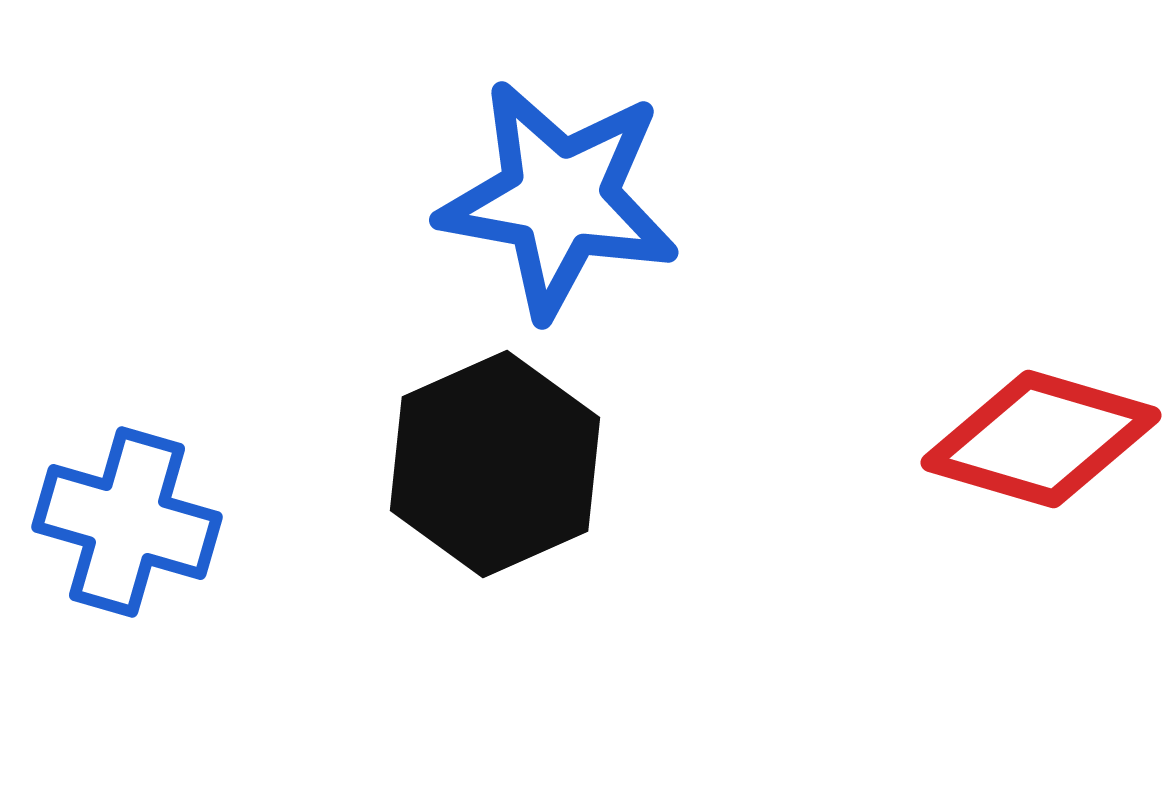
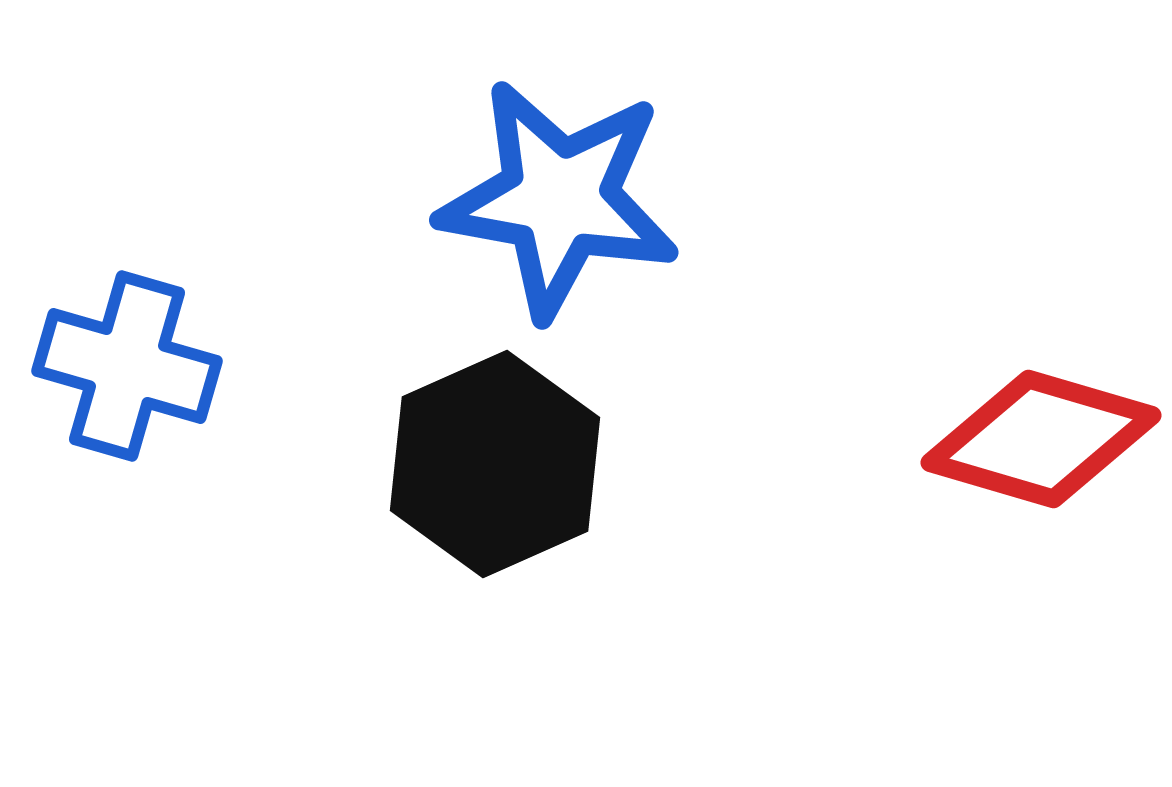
blue cross: moved 156 px up
